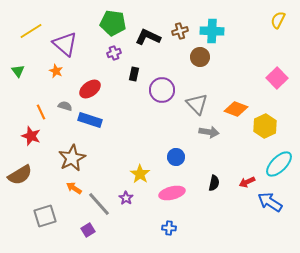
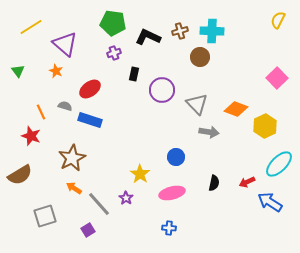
yellow line: moved 4 px up
